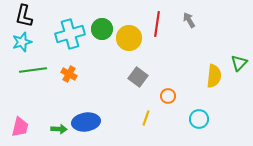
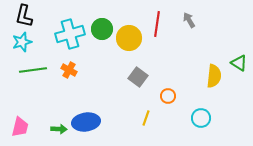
green triangle: rotated 42 degrees counterclockwise
orange cross: moved 4 px up
cyan circle: moved 2 px right, 1 px up
